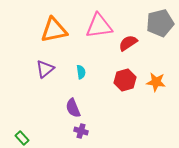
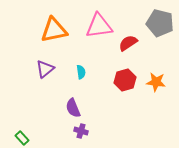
gray pentagon: rotated 28 degrees clockwise
